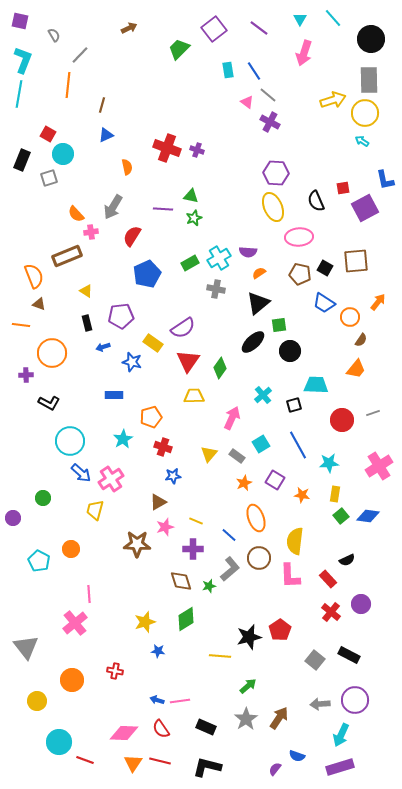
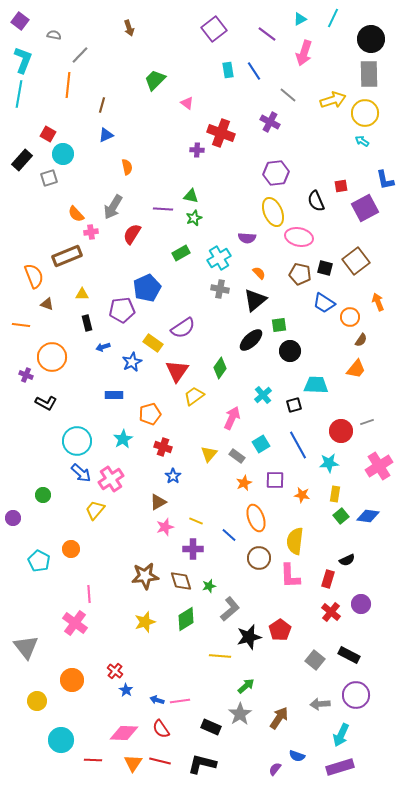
cyan line at (333, 18): rotated 66 degrees clockwise
cyan triangle at (300, 19): rotated 32 degrees clockwise
purple square at (20, 21): rotated 24 degrees clockwise
brown arrow at (129, 28): rotated 98 degrees clockwise
purple line at (259, 28): moved 8 px right, 6 px down
gray semicircle at (54, 35): rotated 48 degrees counterclockwise
green trapezoid at (179, 49): moved 24 px left, 31 px down
gray rectangle at (369, 80): moved 6 px up
gray line at (268, 95): moved 20 px right
pink triangle at (247, 102): moved 60 px left, 1 px down
red cross at (167, 148): moved 54 px right, 15 px up
purple cross at (197, 150): rotated 16 degrees counterclockwise
black rectangle at (22, 160): rotated 20 degrees clockwise
purple hexagon at (276, 173): rotated 10 degrees counterclockwise
red square at (343, 188): moved 2 px left, 2 px up
yellow ellipse at (273, 207): moved 5 px down
red semicircle at (132, 236): moved 2 px up
pink ellipse at (299, 237): rotated 16 degrees clockwise
purple semicircle at (248, 252): moved 1 px left, 14 px up
brown square at (356, 261): rotated 32 degrees counterclockwise
green rectangle at (190, 263): moved 9 px left, 10 px up
black square at (325, 268): rotated 14 degrees counterclockwise
orange semicircle at (259, 273): rotated 80 degrees clockwise
blue pentagon at (147, 274): moved 14 px down
gray cross at (216, 289): moved 4 px right
yellow triangle at (86, 291): moved 4 px left, 3 px down; rotated 32 degrees counterclockwise
orange arrow at (378, 302): rotated 60 degrees counterclockwise
black triangle at (258, 303): moved 3 px left, 3 px up
brown triangle at (39, 304): moved 8 px right
purple pentagon at (121, 316): moved 1 px right, 6 px up
black ellipse at (253, 342): moved 2 px left, 2 px up
orange circle at (52, 353): moved 4 px down
red triangle at (188, 361): moved 11 px left, 10 px down
blue star at (132, 362): rotated 30 degrees clockwise
purple cross at (26, 375): rotated 24 degrees clockwise
yellow trapezoid at (194, 396): rotated 35 degrees counterclockwise
black L-shape at (49, 403): moved 3 px left
gray line at (373, 413): moved 6 px left, 9 px down
orange pentagon at (151, 417): moved 1 px left, 3 px up
red circle at (342, 420): moved 1 px left, 11 px down
cyan circle at (70, 441): moved 7 px right
blue star at (173, 476): rotated 28 degrees counterclockwise
purple square at (275, 480): rotated 30 degrees counterclockwise
green circle at (43, 498): moved 3 px up
yellow trapezoid at (95, 510): rotated 25 degrees clockwise
brown star at (137, 544): moved 8 px right, 32 px down; rotated 8 degrees counterclockwise
gray L-shape at (230, 569): moved 40 px down
red rectangle at (328, 579): rotated 60 degrees clockwise
pink cross at (75, 623): rotated 15 degrees counterclockwise
blue star at (158, 651): moved 32 px left, 39 px down; rotated 24 degrees clockwise
red cross at (115, 671): rotated 28 degrees clockwise
green arrow at (248, 686): moved 2 px left
purple circle at (355, 700): moved 1 px right, 5 px up
gray star at (246, 719): moved 6 px left, 5 px up
black rectangle at (206, 727): moved 5 px right
cyan circle at (59, 742): moved 2 px right, 2 px up
red line at (85, 760): moved 8 px right; rotated 18 degrees counterclockwise
black L-shape at (207, 767): moved 5 px left, 3 px up
